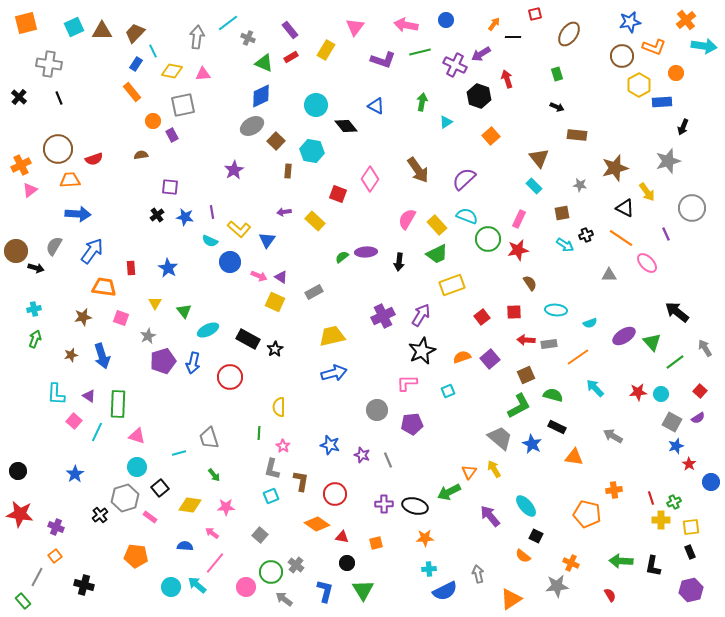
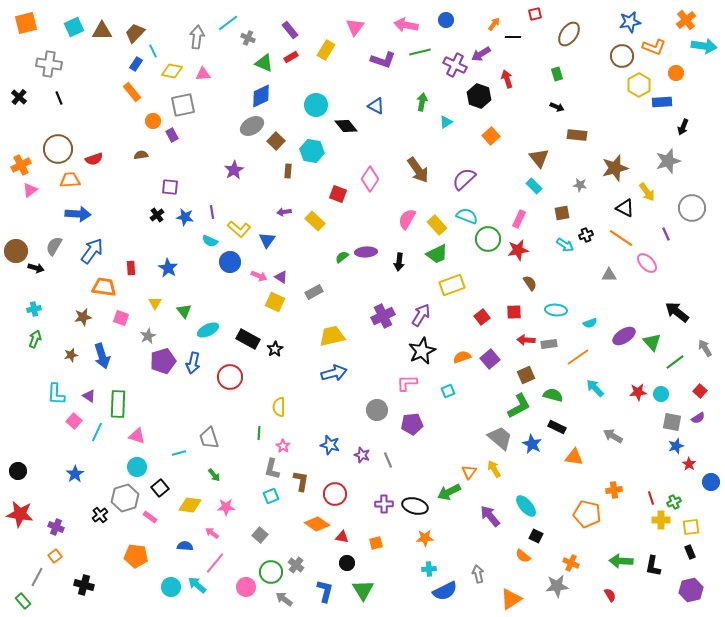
gray square at (672, 422): rotated 18 degrees counterclockwise
